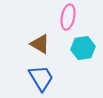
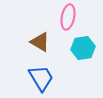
brown triangle: moved 2 px up
